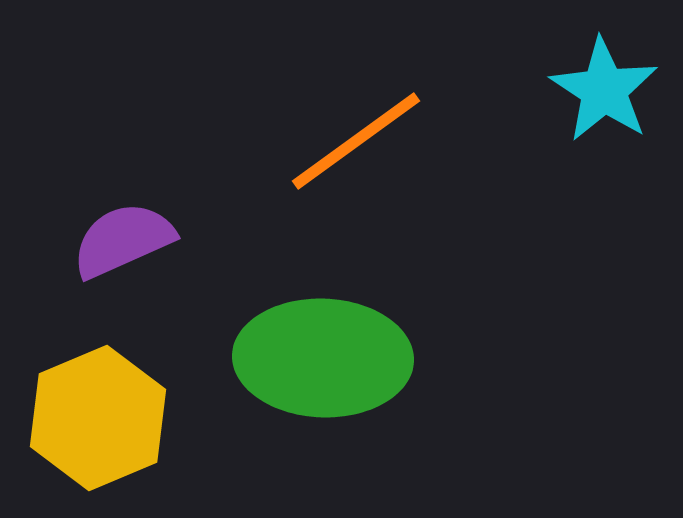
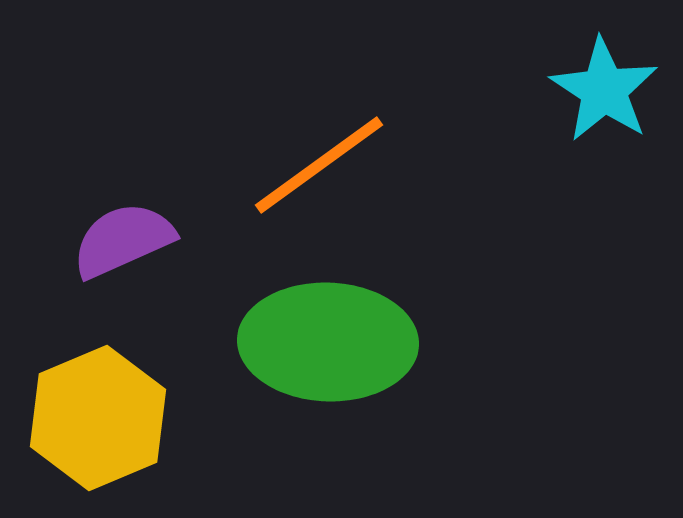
orange line: moved 37 px left, 24 px down
green ellipse: moved 5 px right, 16 px up
